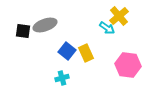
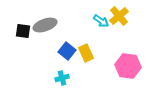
cyan arrow: moved 6 px left, 7 px up
pink hexagon: moved 1 px down
